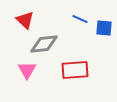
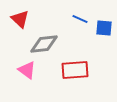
red triangle: moved 5 px left, 1 px up
pink triangle: rotated 24 degrees counterclockwise
